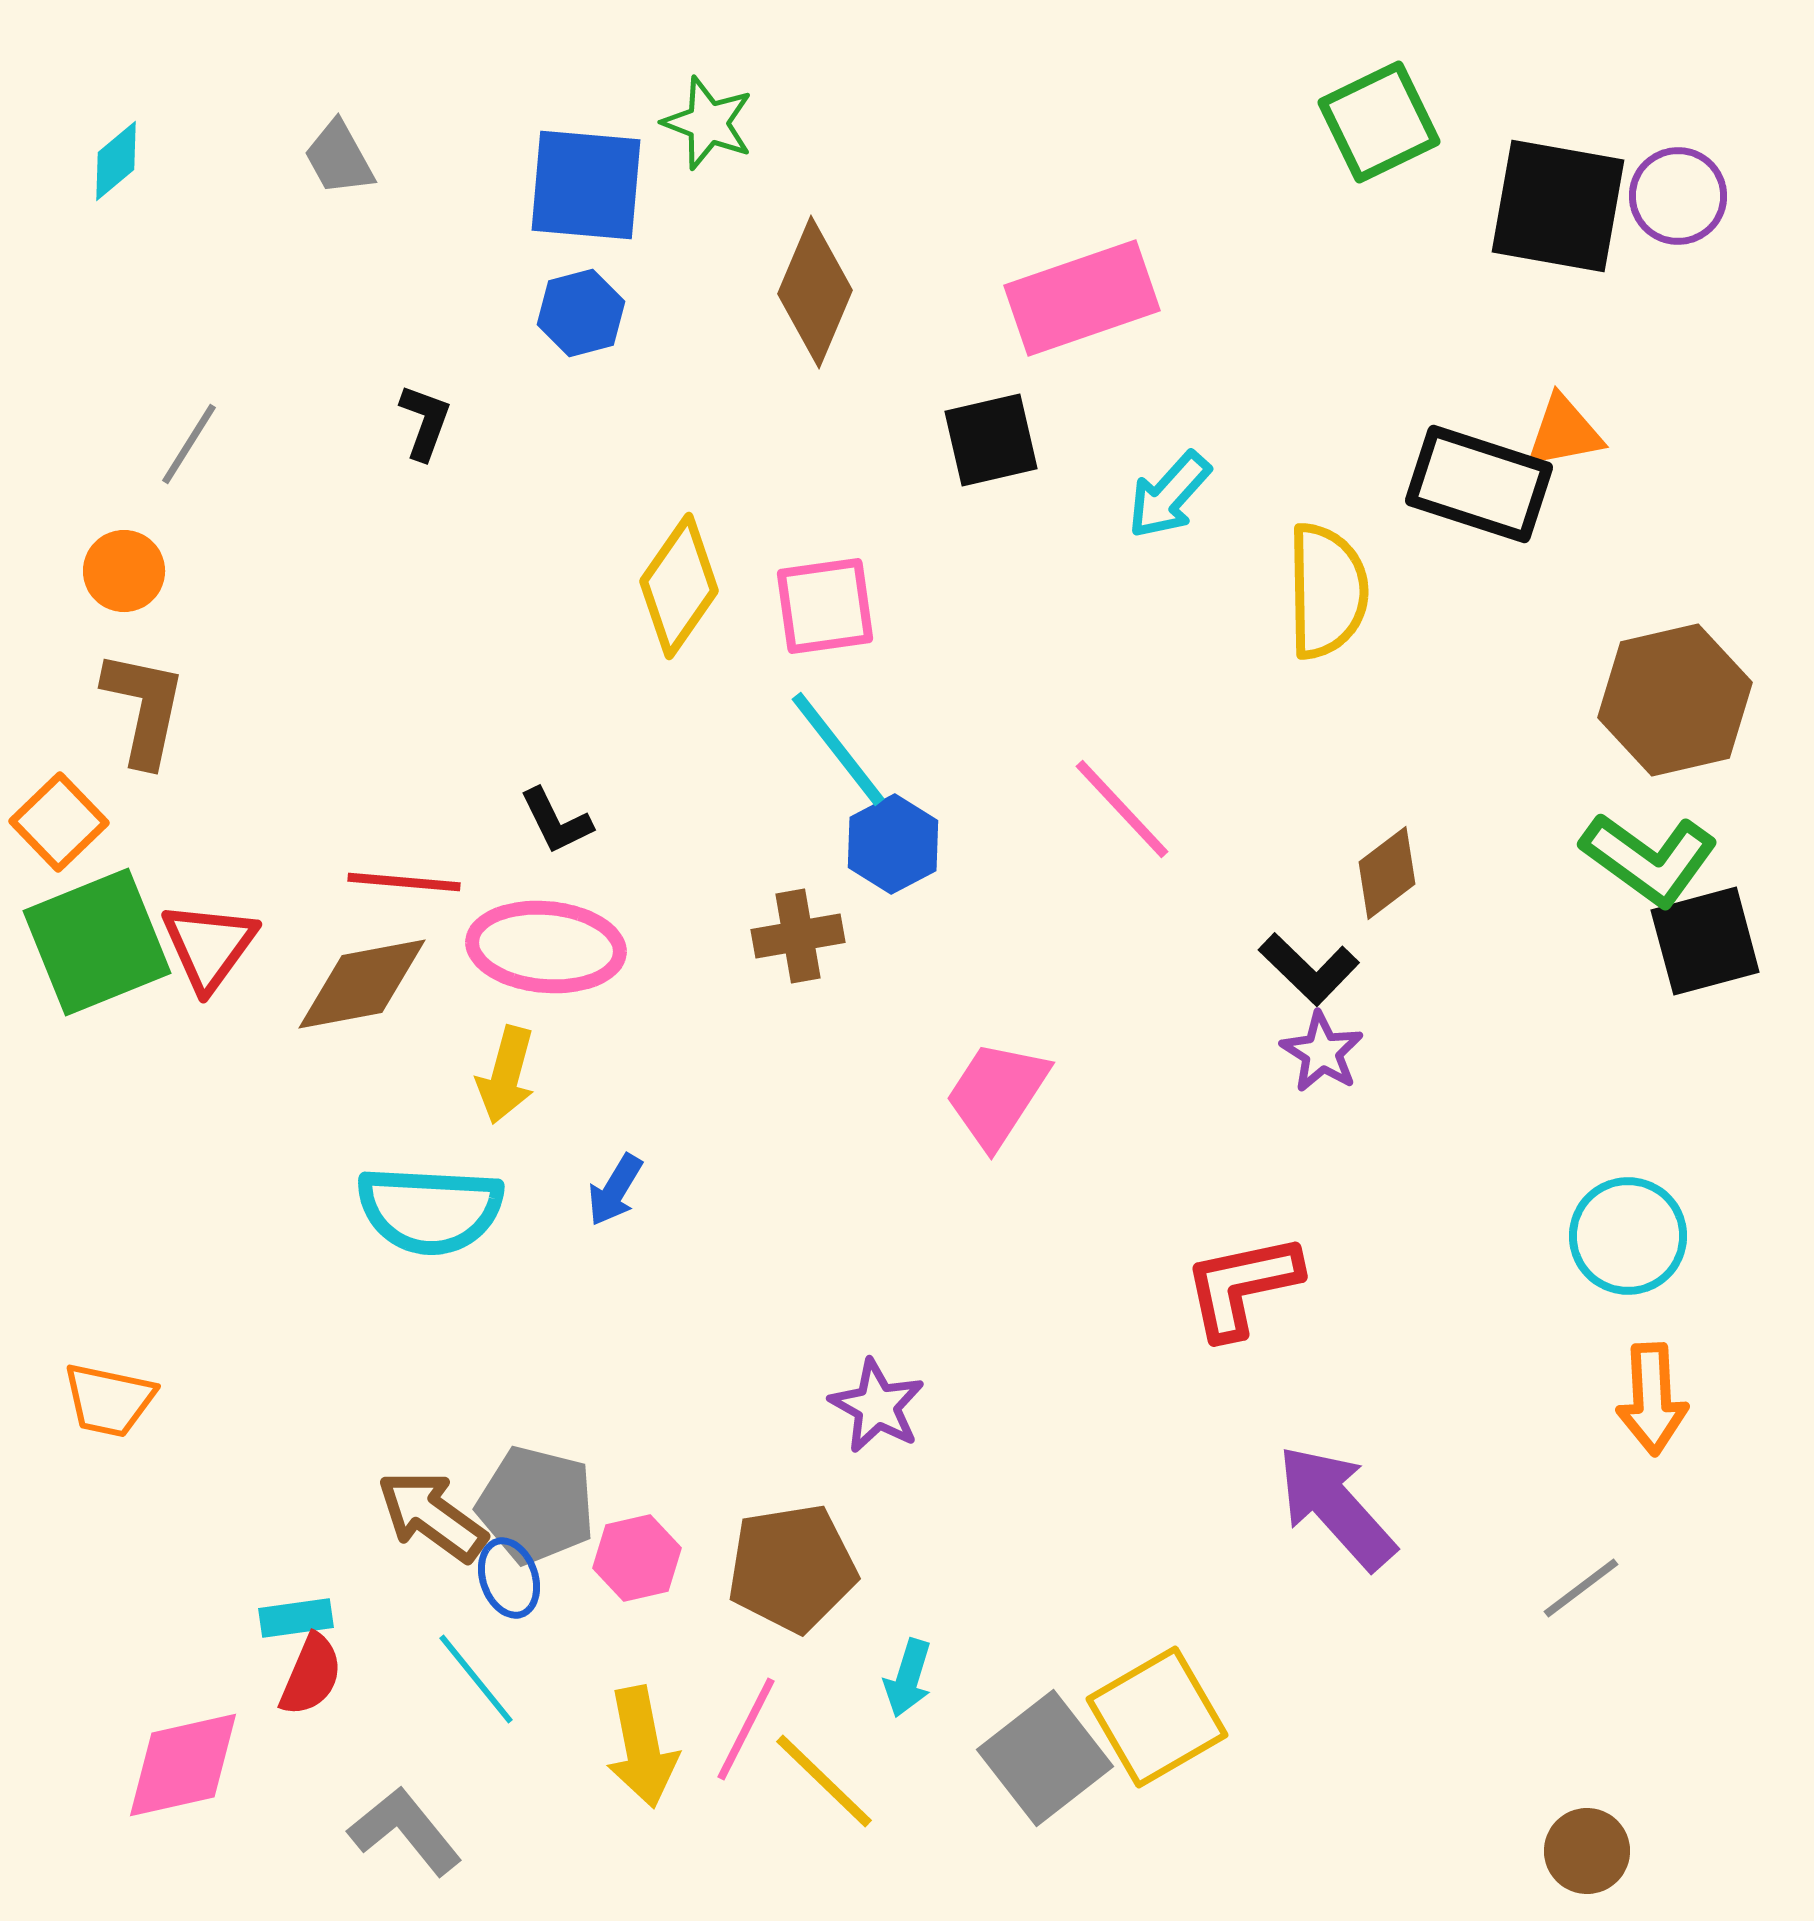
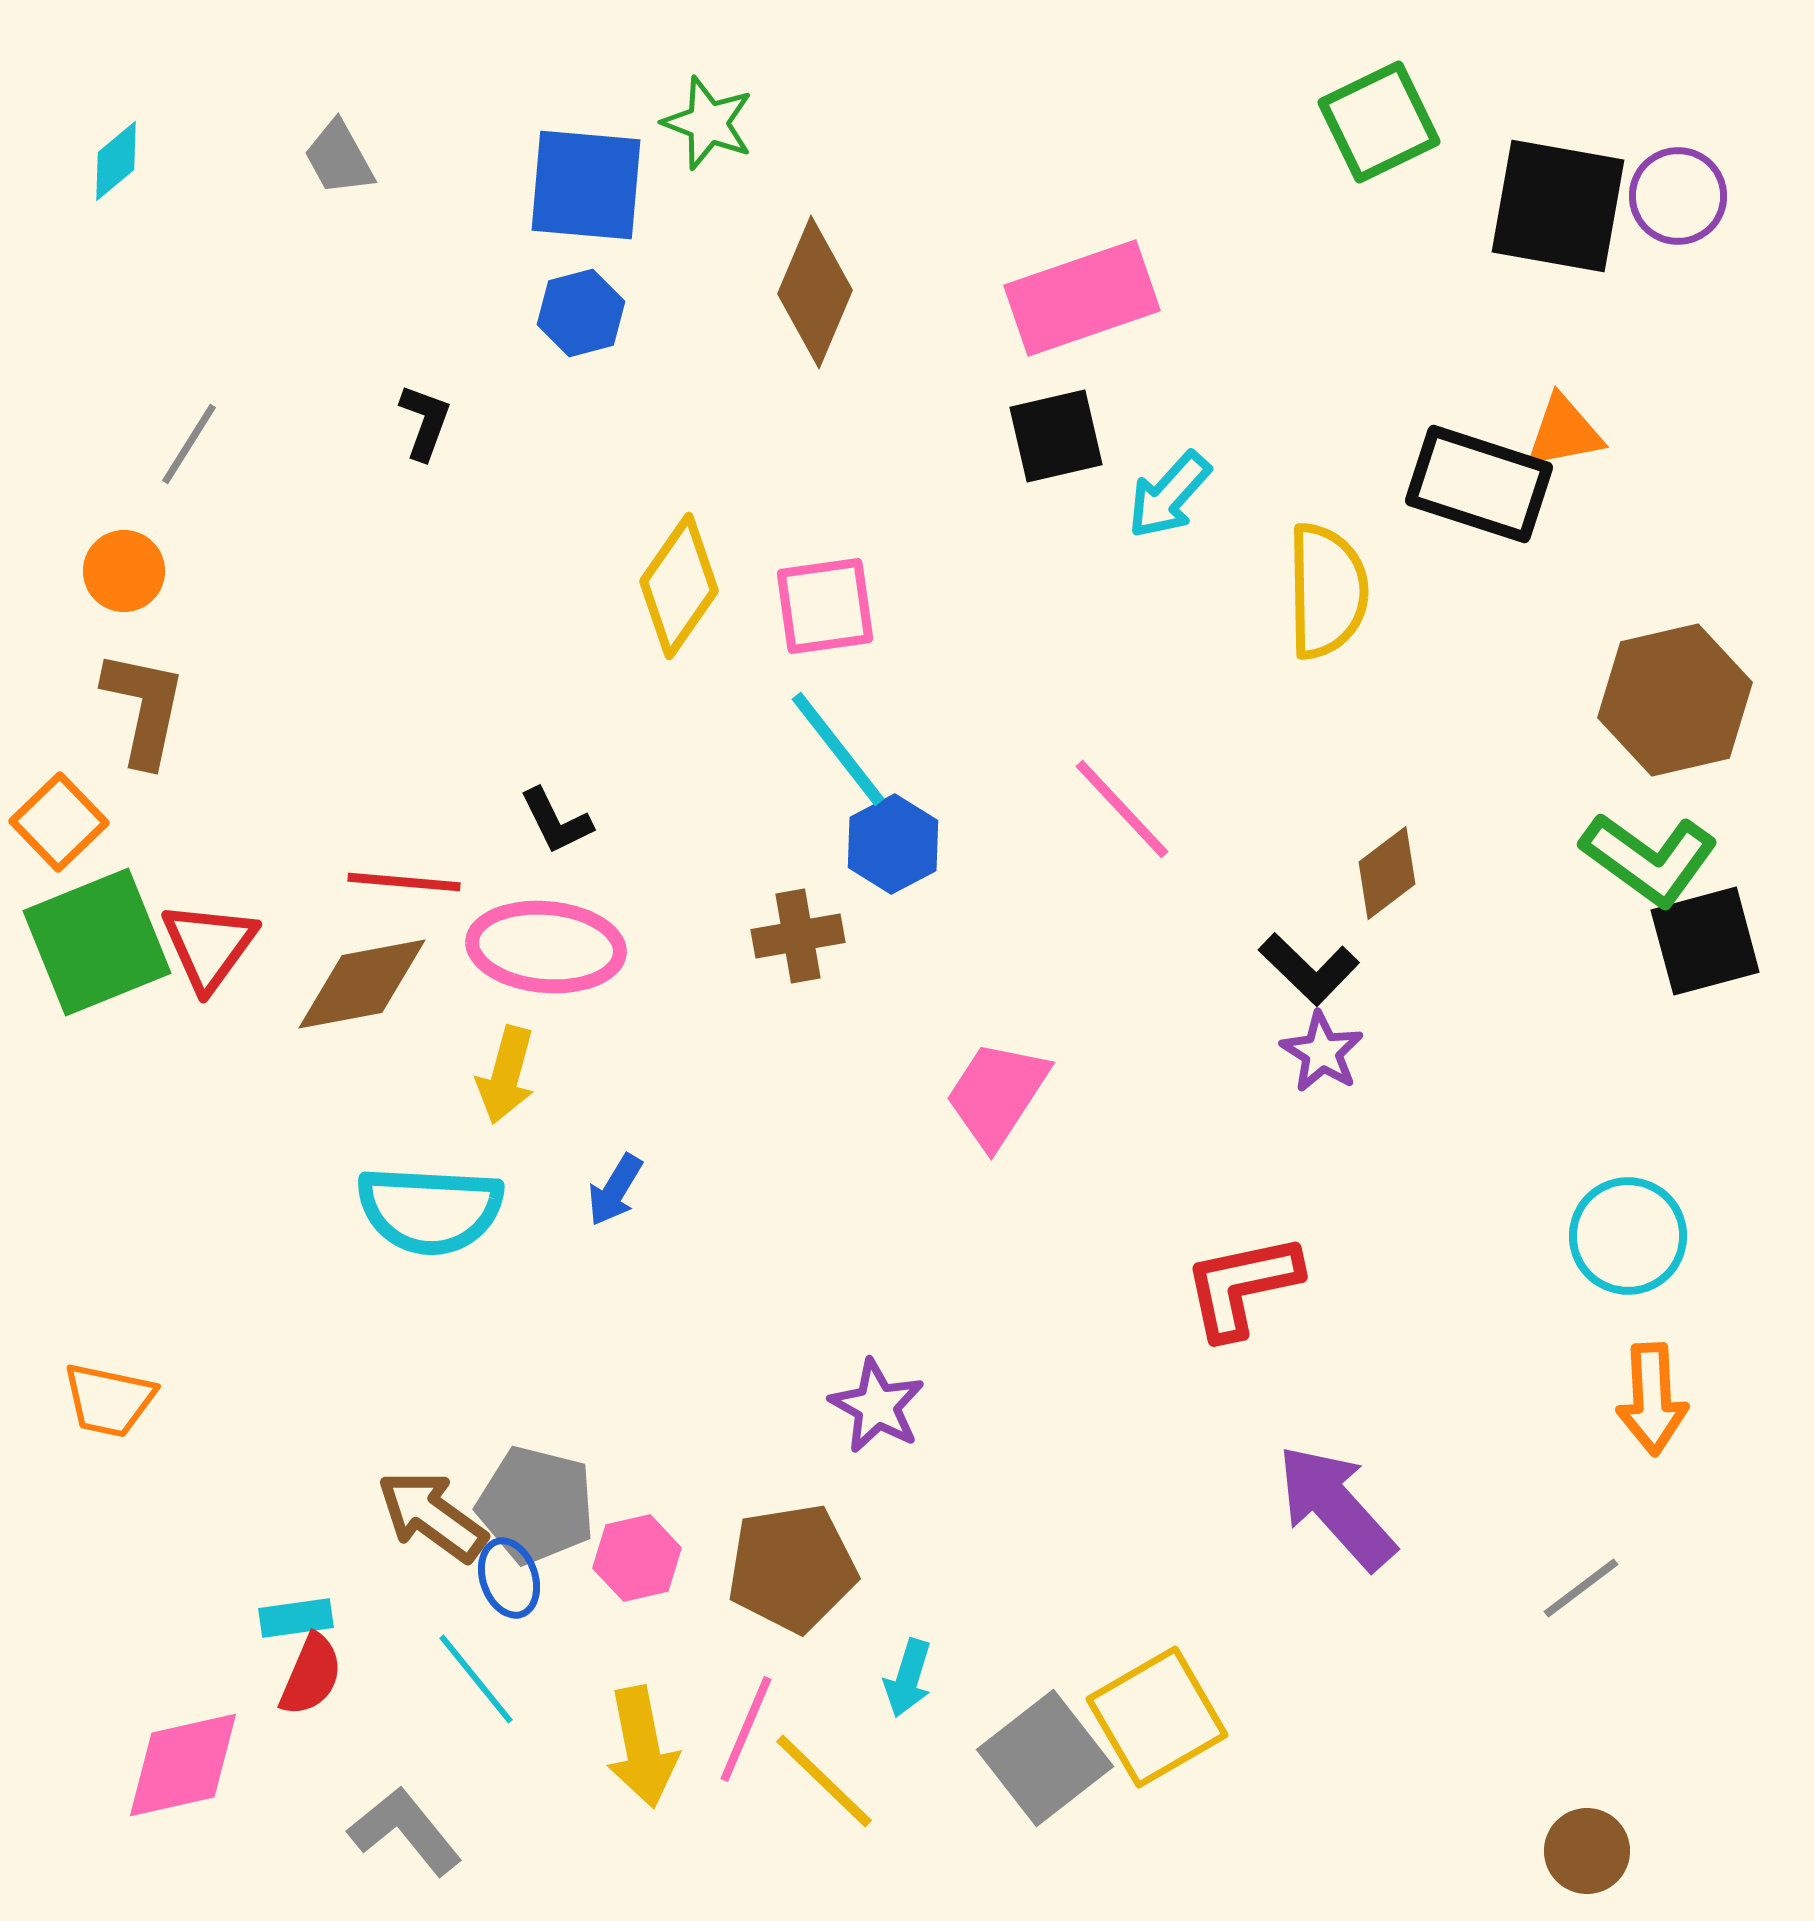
black square at (991, 440): moved 65 px right, 4 px up
pink line at (746, 1729): rotated 4 degrees counterclockwise
